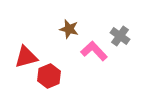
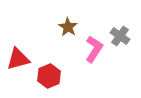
brown star: moved 1 px left, 2 px up; rotated 18 degrees clockwise
pink L-shape: moved 2 px up; rotated 76 degrees clockwise
red triangle: moved 8 px left, 2 px down
